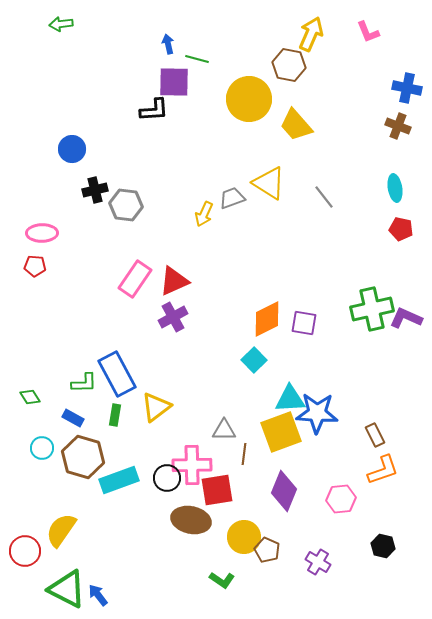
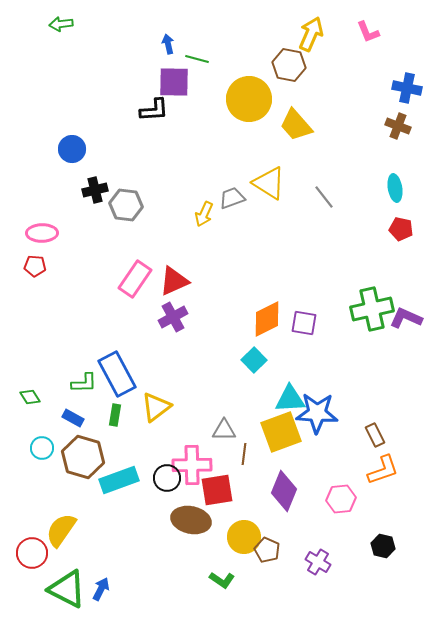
red circle at (25, 551): moved 7 px right, 2 px down
blue arrow at (98, 595): moved 3 px right, 6 px up; rotated 65 degrees clockwise
